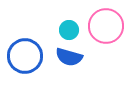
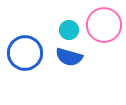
pink circle: moved 2 px left, 1 px up
blue circle: moved 3 px up
